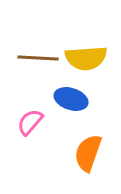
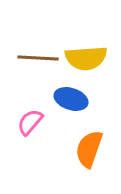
orange semicircle: moved 1 px right, 4 px up
